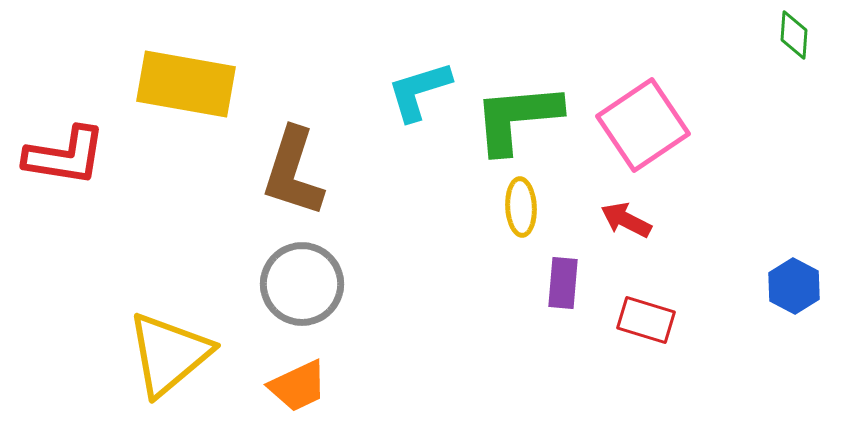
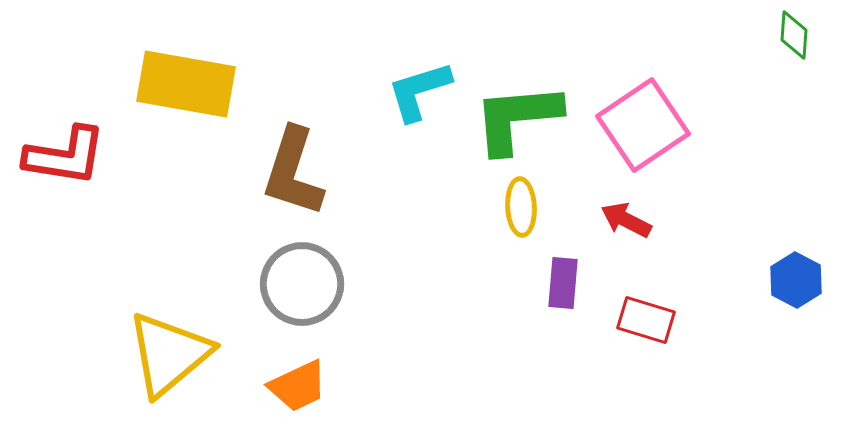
blue hexagon: moved 2 px right, 6 px up
